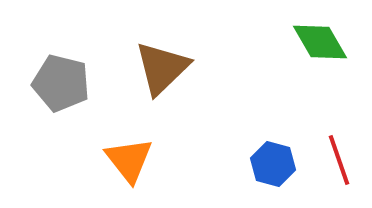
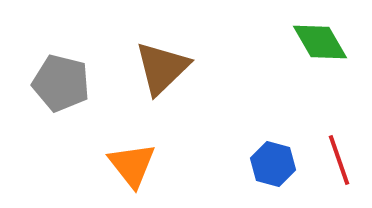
orange triangle: moved 3 px right, 5 px down
